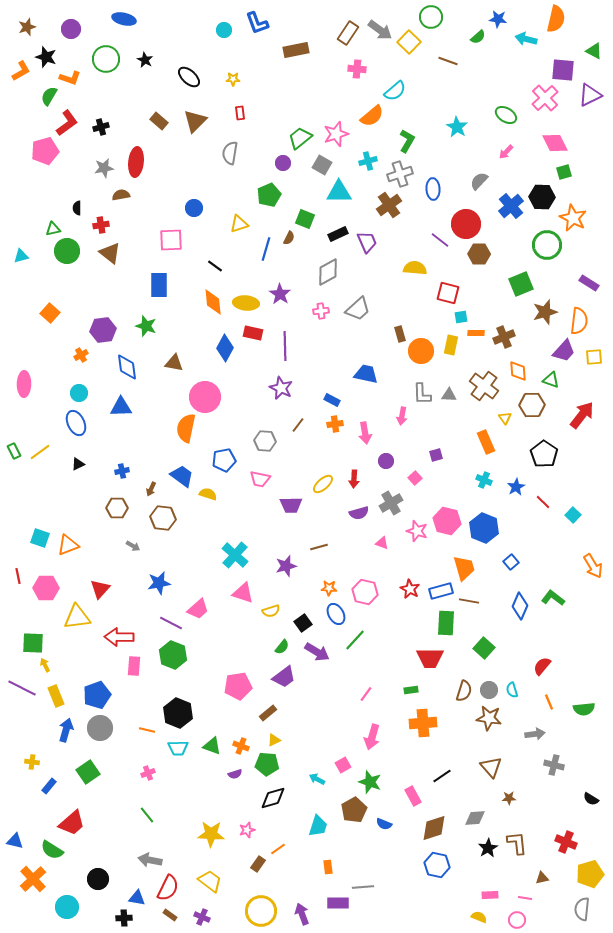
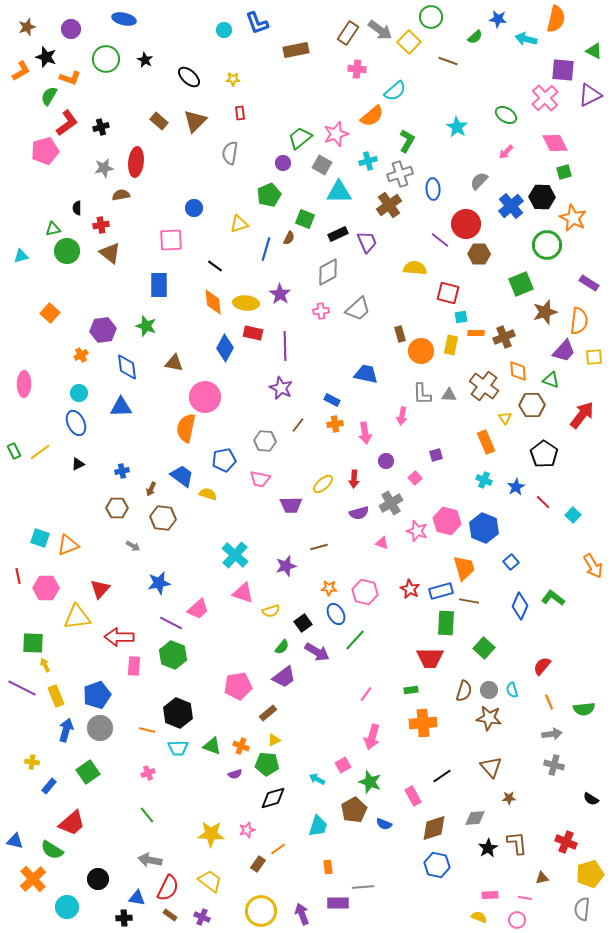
green semicircle at (478, 37): moved 3 px left
gray arrow at (535, 734): moved 17 px right
